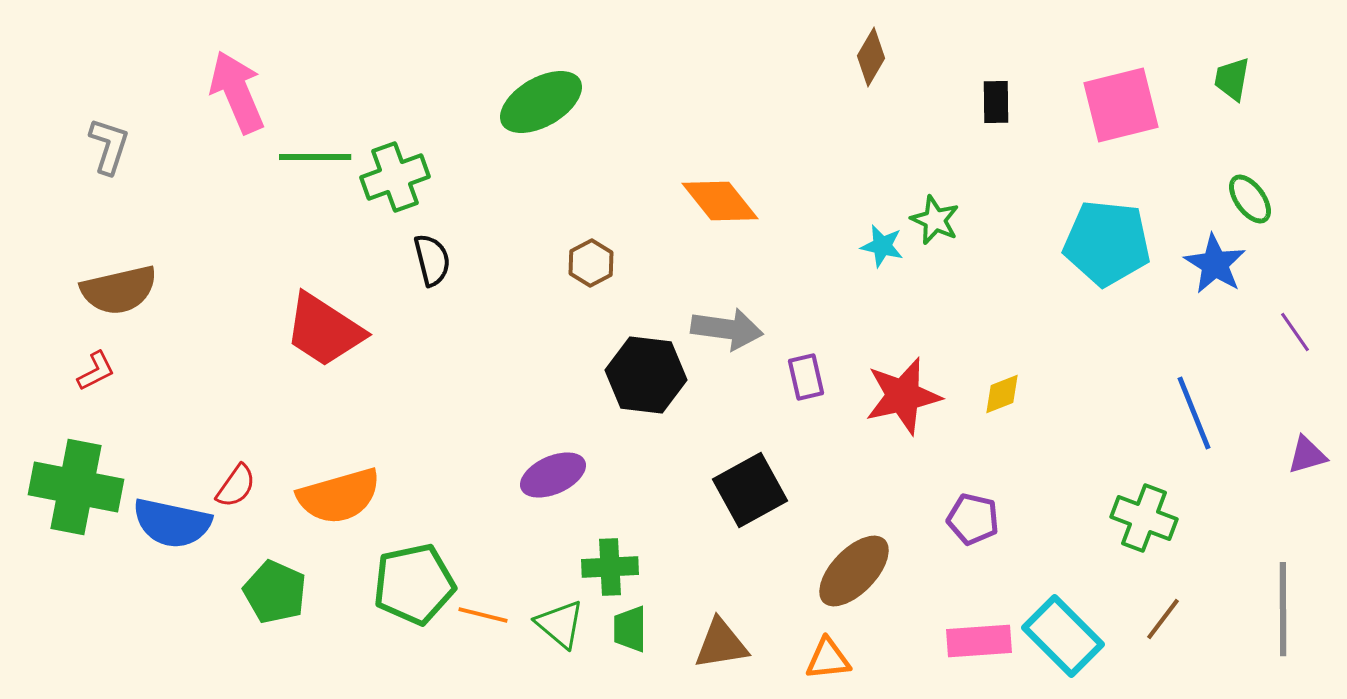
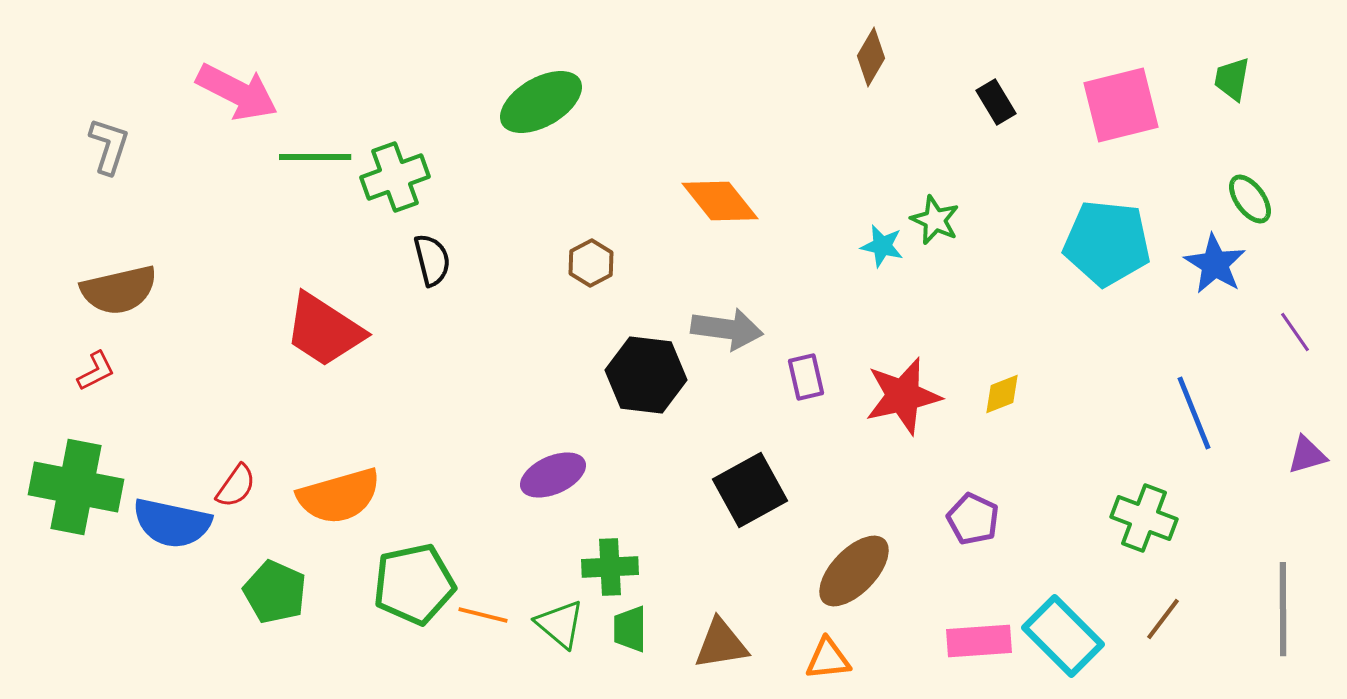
pink arrow at (237, 92): rotated 140 degrees clockwise
black rectangle at (996, 102): rotated 30 degrees counterclockwise
purple pentagon at (973, 519): rotated 12 degrees clockwise
